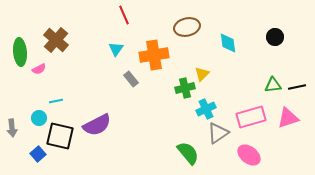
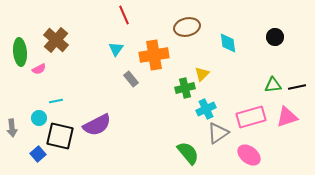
pink triangle: moved 1 px left, 1 px up
